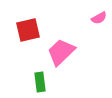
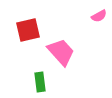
pink semicircle: moved 2 px up
pink trapezoid: rotated 92 degrees clockwise
